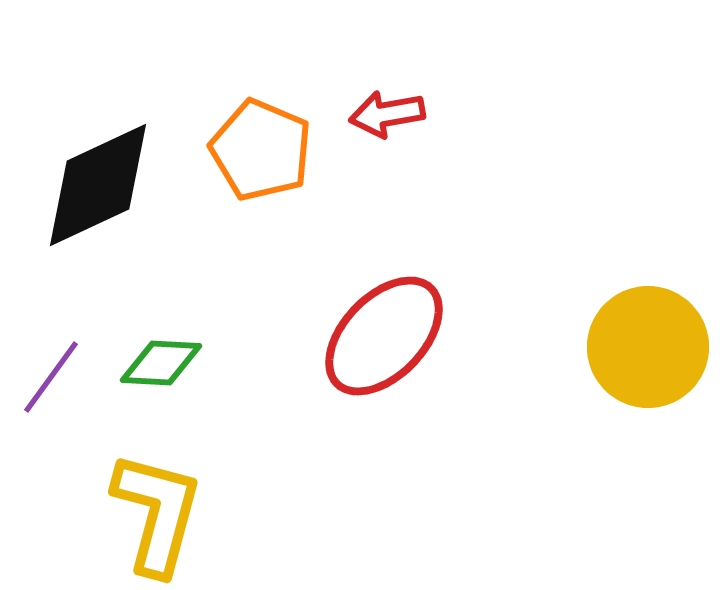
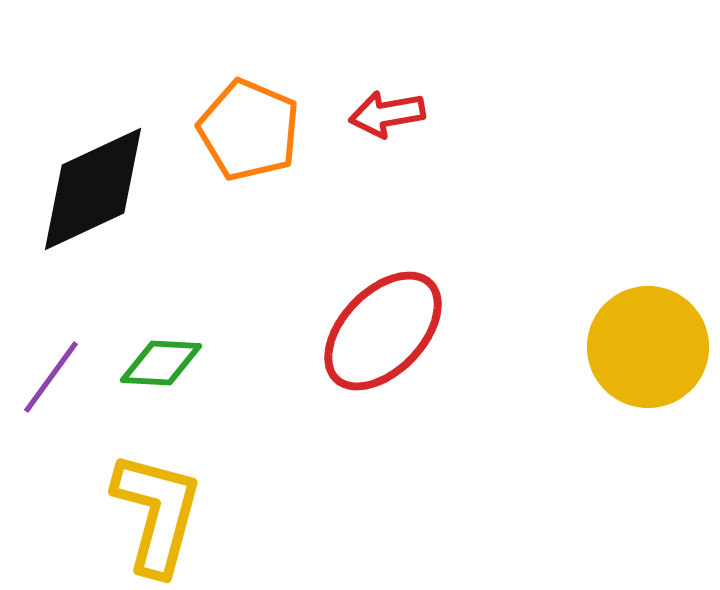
orange pentagon: moved 12 px left, 20 px up
black diamond: moved 5 px left, 4 px down
red ellipse: moved 1 px left, 5 px up
